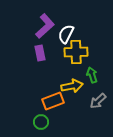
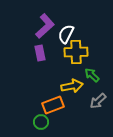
green arrow: rotated 28 degrees counterclockwise
orange rectangle: moved 4 px down
